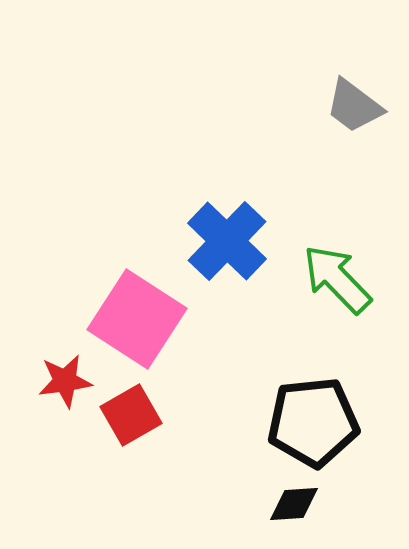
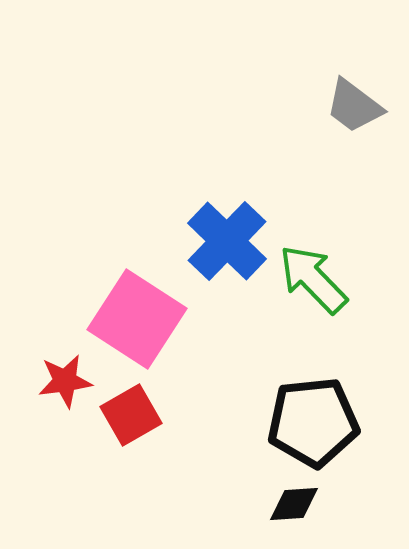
green arrow: moved 24 px left
